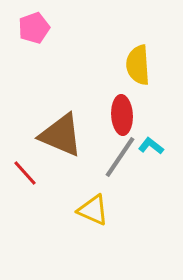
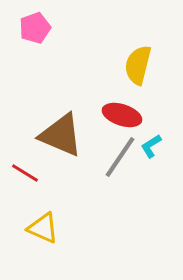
pink pentagon: moved 1 px right
yellow semicircle: rotated 18 degrees clockwise
red ellipse: rotated 69 degrees counterclockwise
cyan L-shape: rotated 70 degrees counterclockwise
red line: rotated 16 degrees counterclockwise
yellow triangle: moved 50 px left, 18 px down
